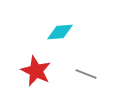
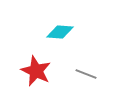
cyan diamond: rotated 8 degrees clockwise
